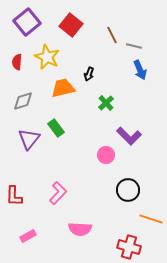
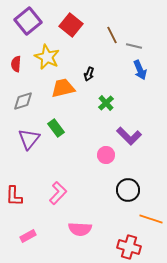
purple square: moved 1 px right, 1 px up
red semicircle: moved 1 px left, 2 px down
